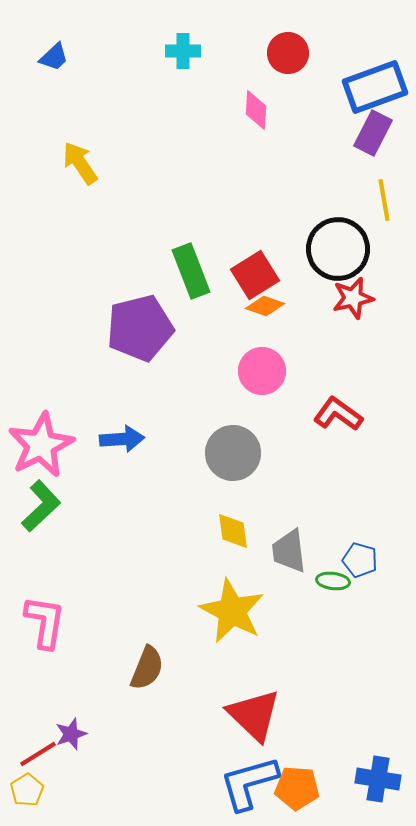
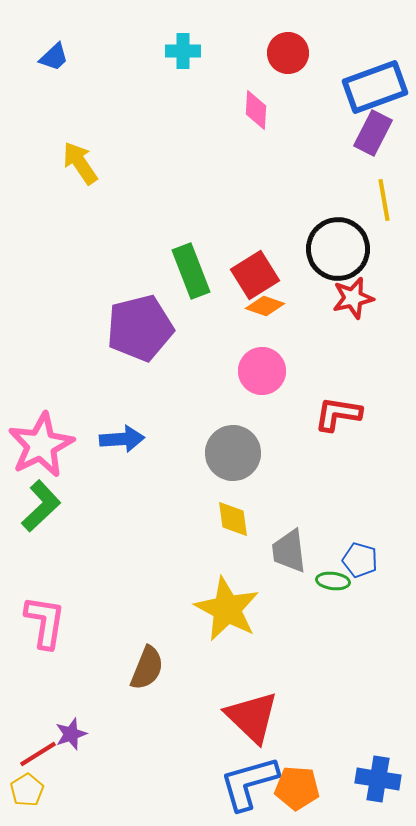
red L-shape: rotated 27 degrees counterclockwise
yellow diamond: moved 12 px up
yellow star: moved 5 px left, 2 px up
red triangle: moved 2 px left, 2 px down
